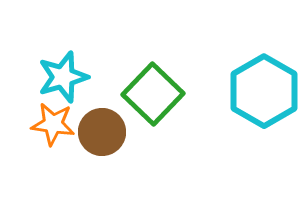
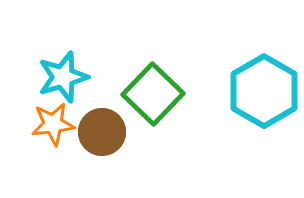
orange star: rotated 15 degrees counterclockwise
